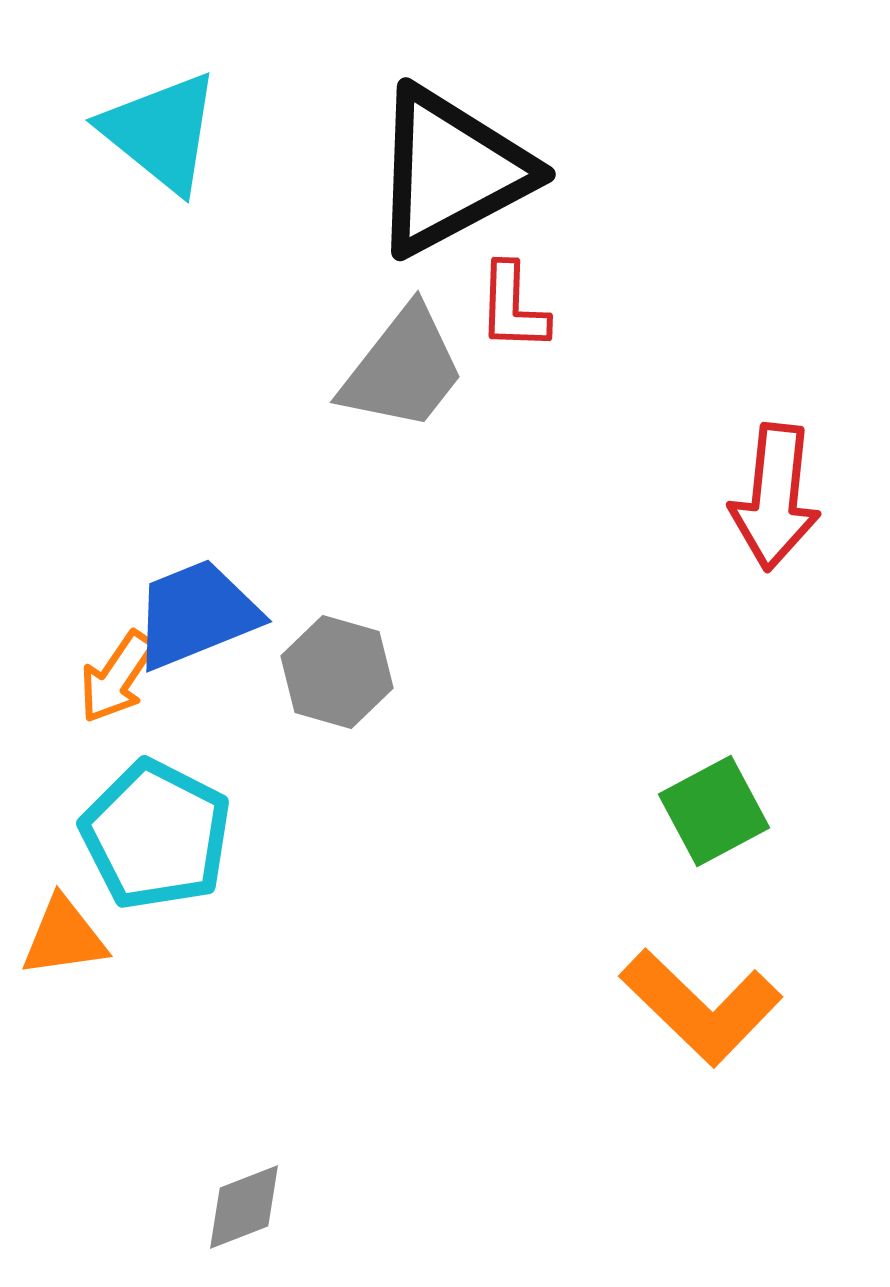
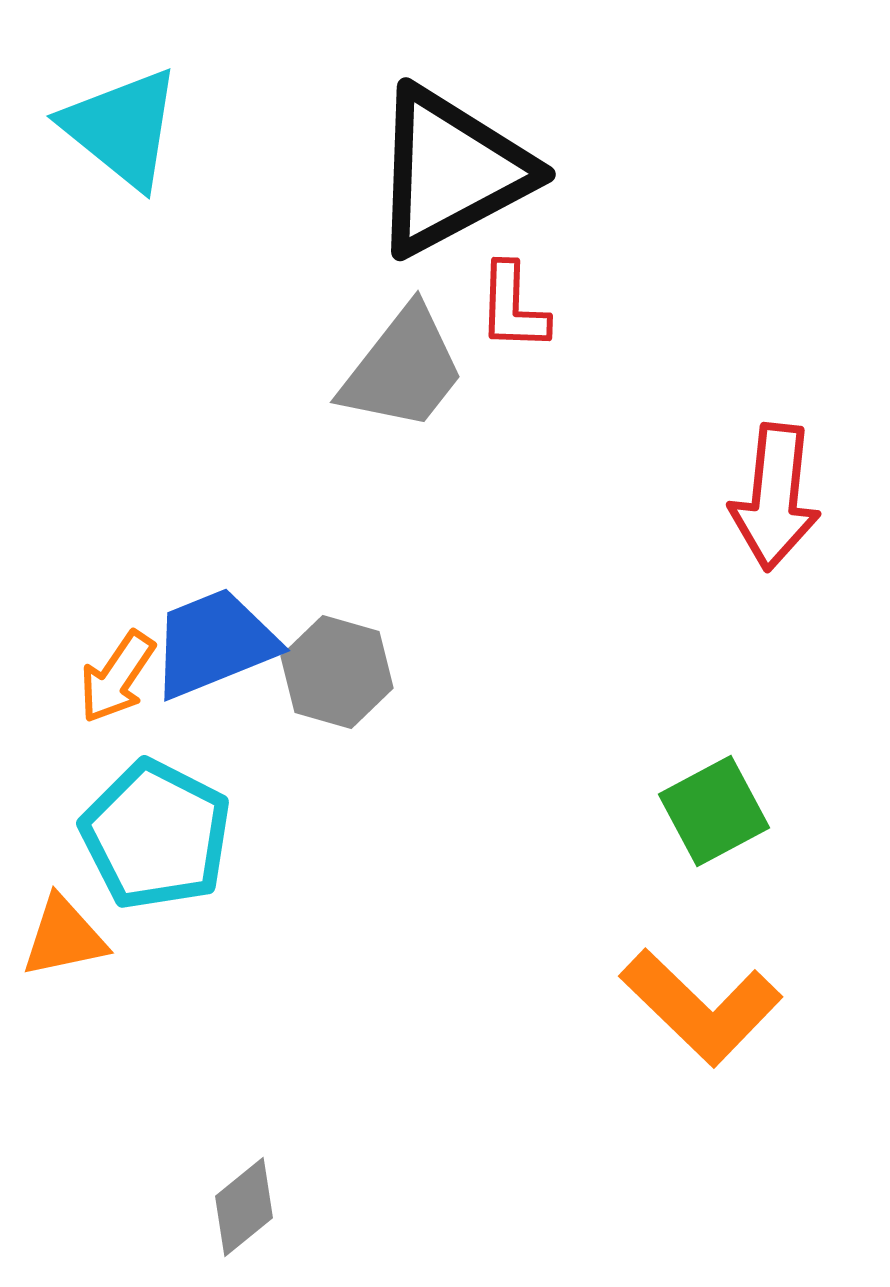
cyan triangle: moved 39 px left, 4 px up
blue trapezoid: moved 18 px right, 29 px down
orange triangle: rotated 4 degrees counterclockwise
gray diamond: rotated 18 degrees counterclockwise
